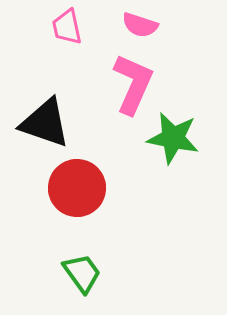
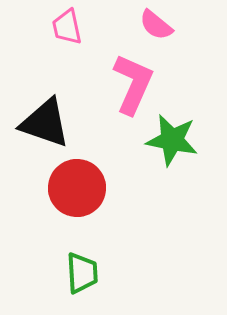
pink semicircle: moved 16 px right; rotated 21 degrees clockwise
green star: moved 1 px left, 2 px down
green trapezoid: rotated 33 degrees clockwise
